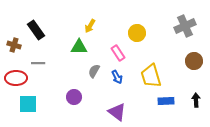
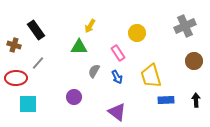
gray line: rotated 48 degrees counterclockwise
blue rectangle: moved 1 px up
